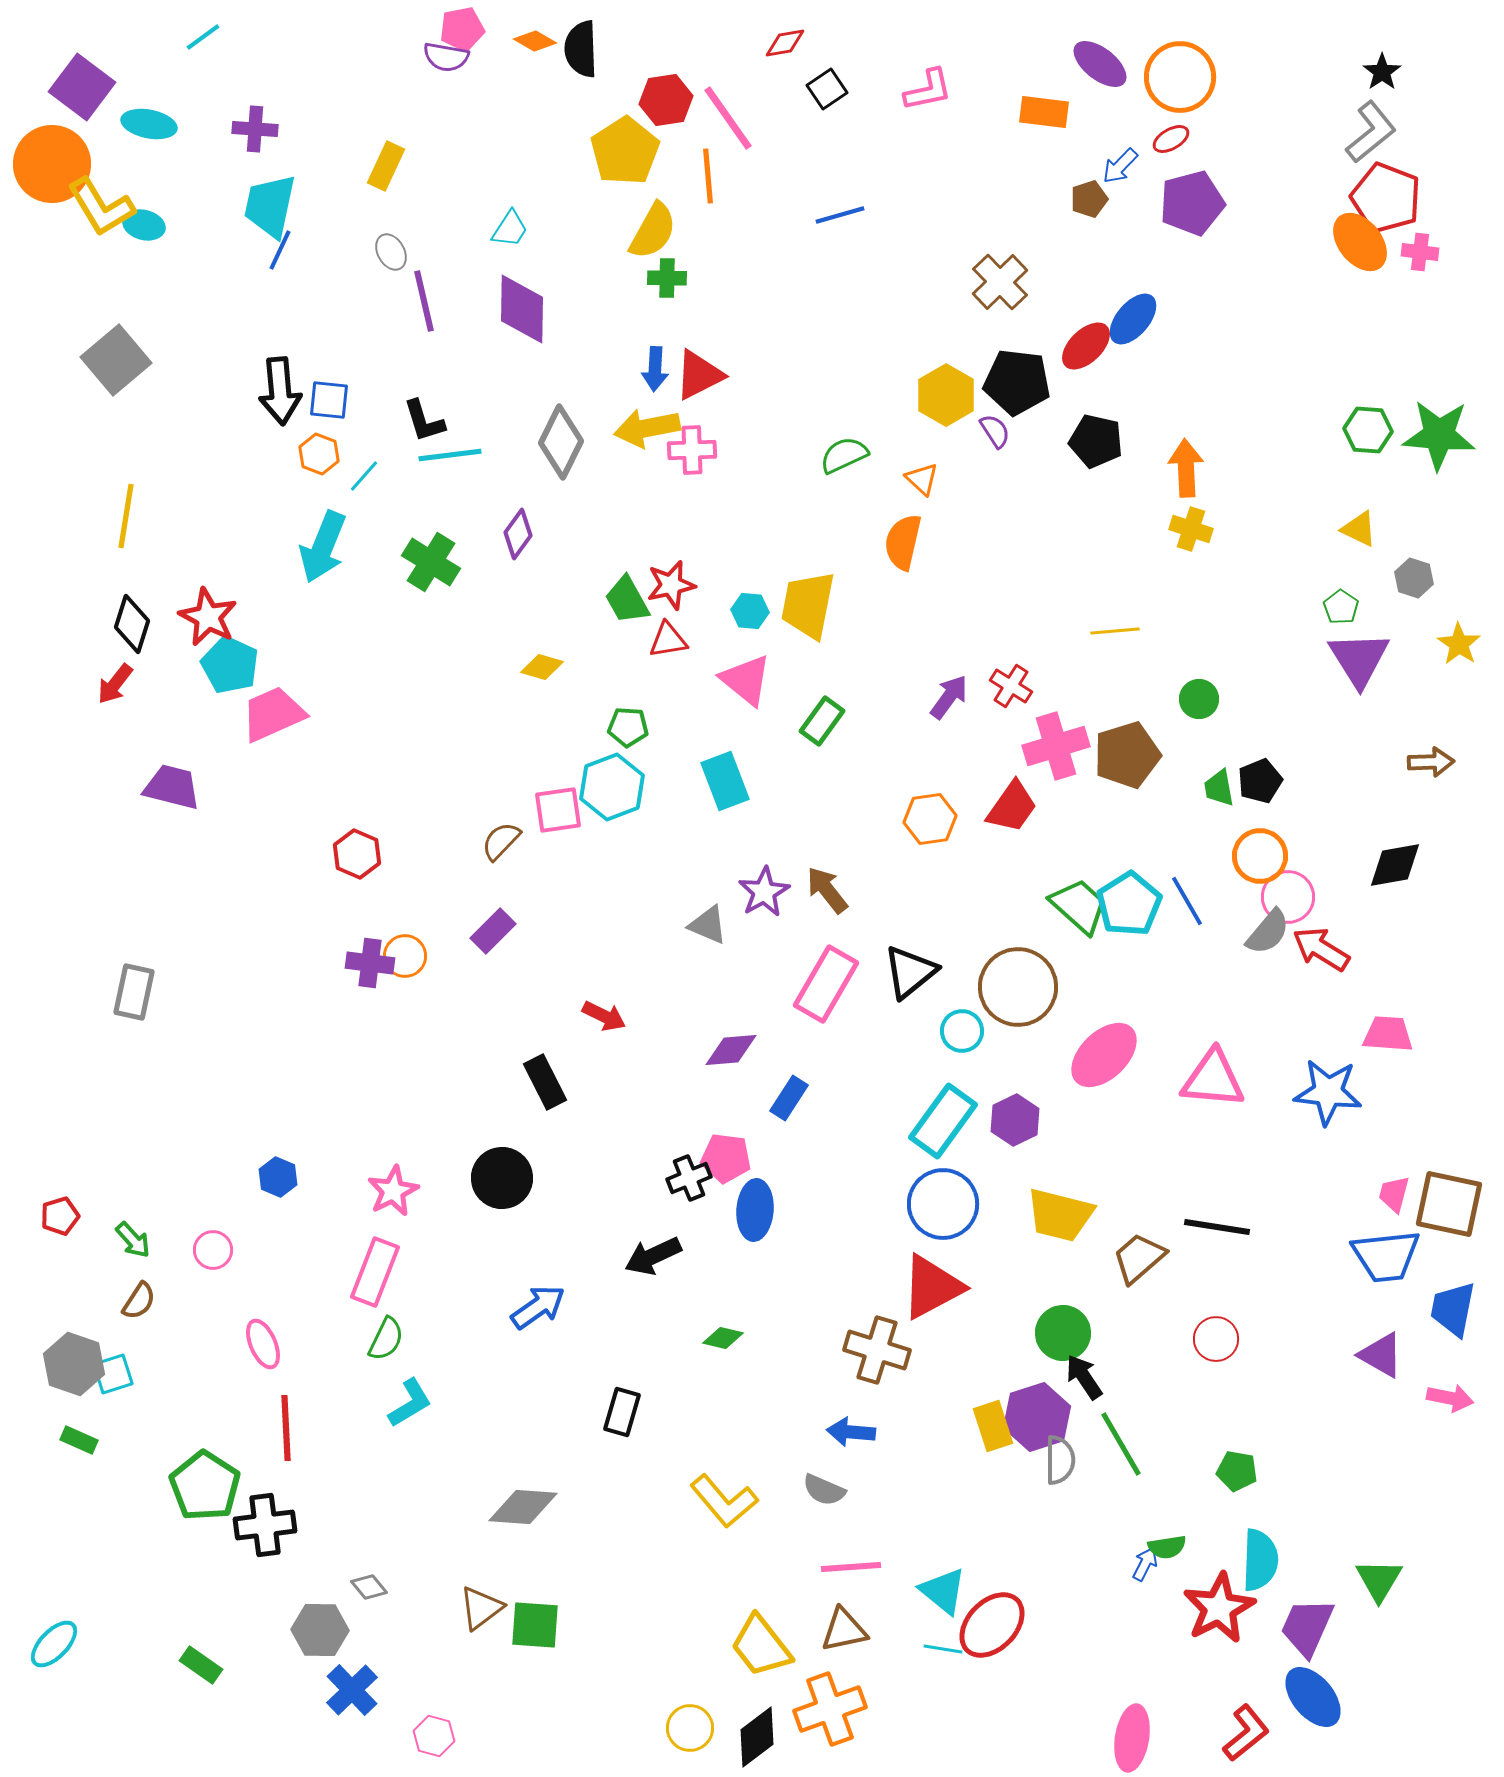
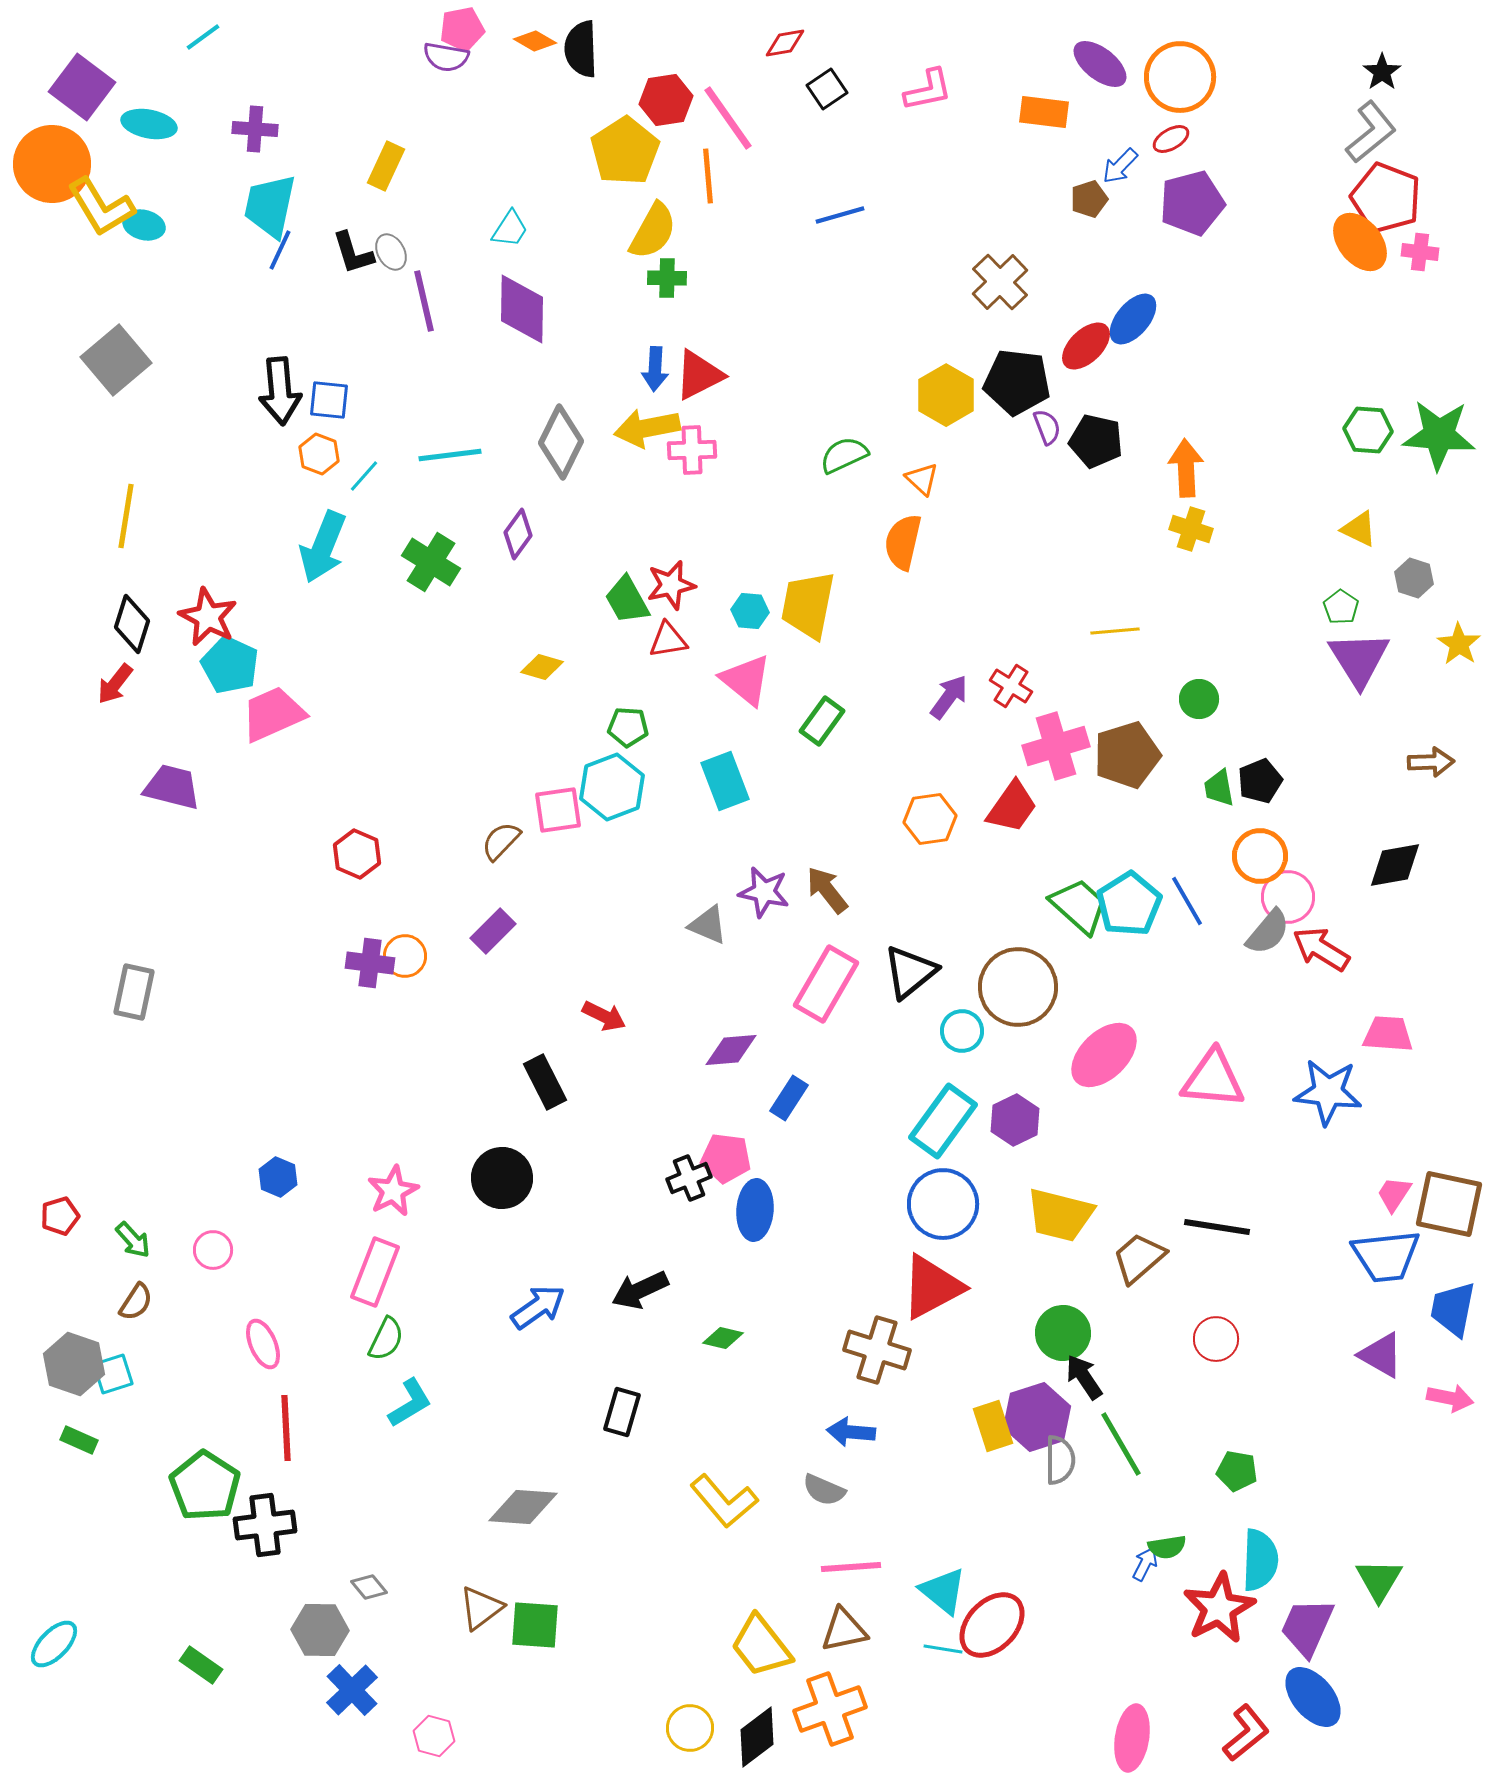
black L-shape at (424, 421): moved 71 px left, 168 px up
purple semicircle at (995, 431): moved 52 px right, 4 px up; rotated 12 degrees clockwise
purple star at (764, 892): rotated 30 degrees counterclockwise
pink trapezoid at (1394, 1194): rotated 18 degrees clockwise
black arrow at (653, 1256): moved 13 px left, 34 px down
brown semicircle at (139, 1301): moved 3 px left, 1 px down
